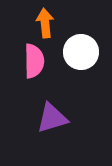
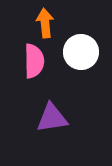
purple triangle: rotated 8 degrees clockwise
